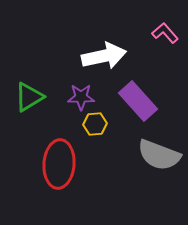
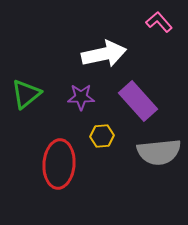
pink L-shape: moved 6 px left, 11 px up
white arrow: moved 2 px up
green triangle: moved 3 px left, 3 px up; rotated 8 degrees counterclockwise
yellow hexagon: moved 7 px right, 12 px down
gray semicircle: moved 3 px up; rotated 27 degrees counterclockwise
